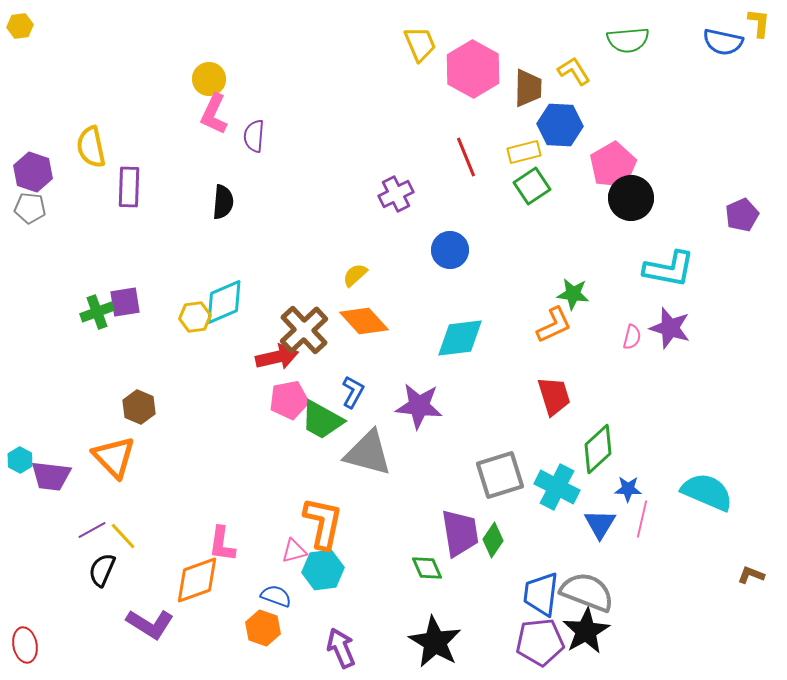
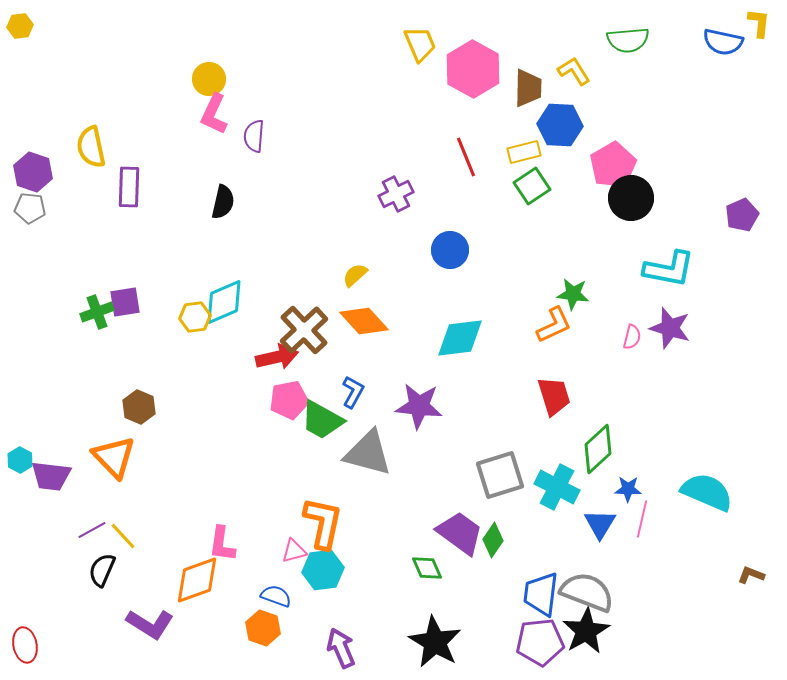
black semicircle at (223, 202): rotated 8 degrees clockwise
purple trapezoid at (460, 533): rotated 45 degrees counterclockwise
